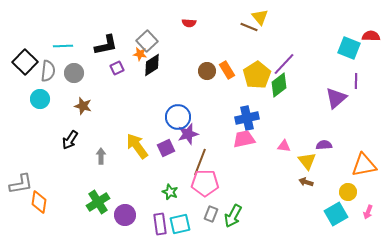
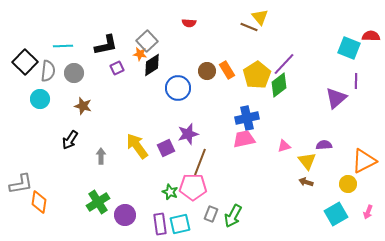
blue circle at (178, 117): moved 29 px up
pink triangle at (284, 146): rotated 24 degrees counterclockwise
orange triangle at (364, 165): moved 4 px up; rotated 16 degrees counterclockwise
pink pentagon at (205, 183): moved 12 px left, 4 px down
yellow circle at (348, 192): moved 8 px up
